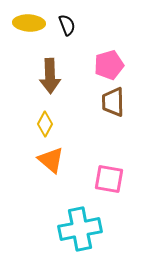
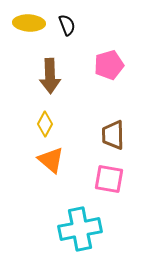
brown trapezoid: moved 33 px down
